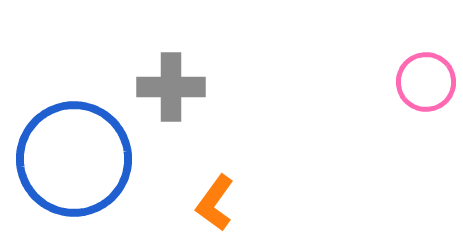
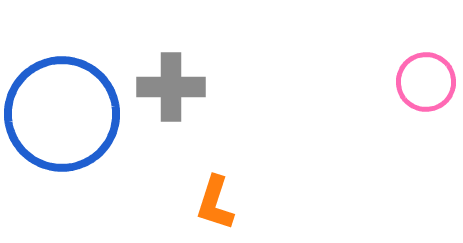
blue circle: moved 12 px left, 45 px up
orange L-shape: rotated 18 degrees counterclockwise
